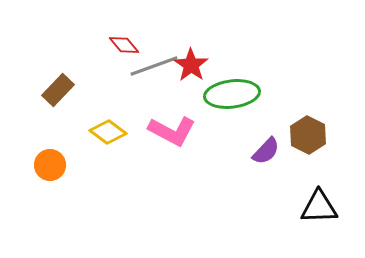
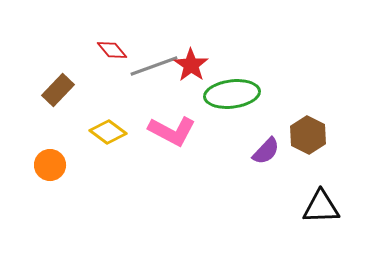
red diamond: moved 12 px left, 5 px down
black triangle: moved 2 px right
